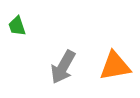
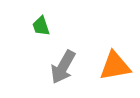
green trapezoid: moved 24 px right
